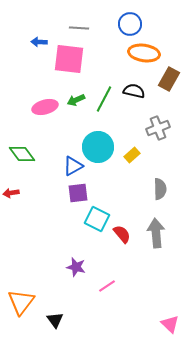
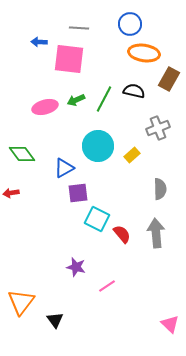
cyan circle: moved 1 px up
blue triangle: moved 9 px left, 2 px down
